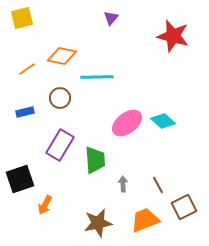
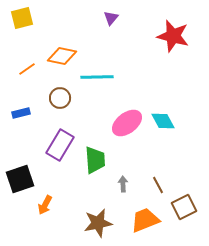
blue rectangle: moved 4 px left, 1 px down
cyan diamond: rotated 20 degrees clockwise
